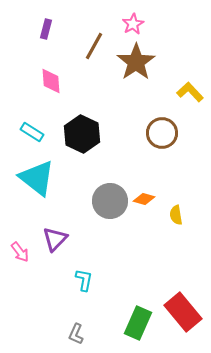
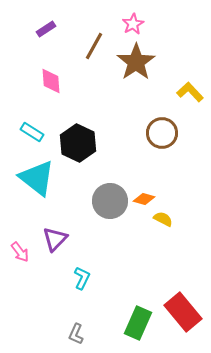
purple rectangle: rotated 42 degrees clockwise
black hexagon: moved 4 px left, 9 px down
yellow semicircle: moved 13 px left, 4 px down; rotated 126 degrees clockwise
cyan L-shape: moved 2 px left, 2 px up; rotated 15 degrees clockwise
